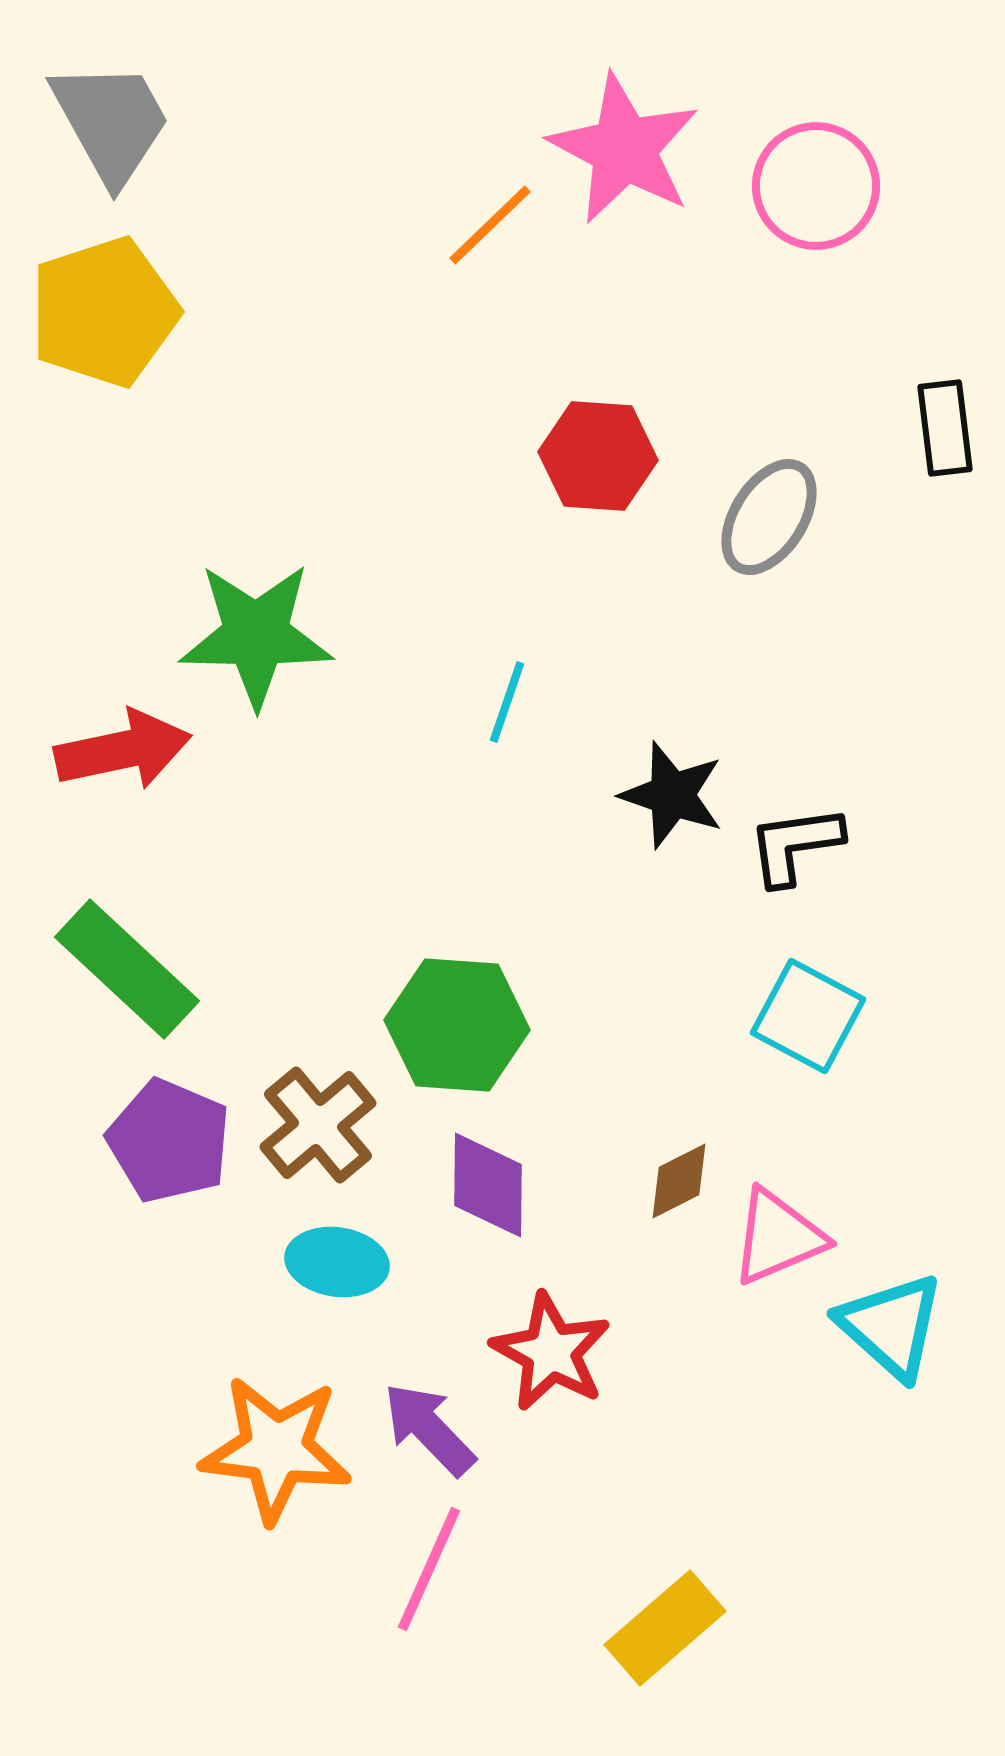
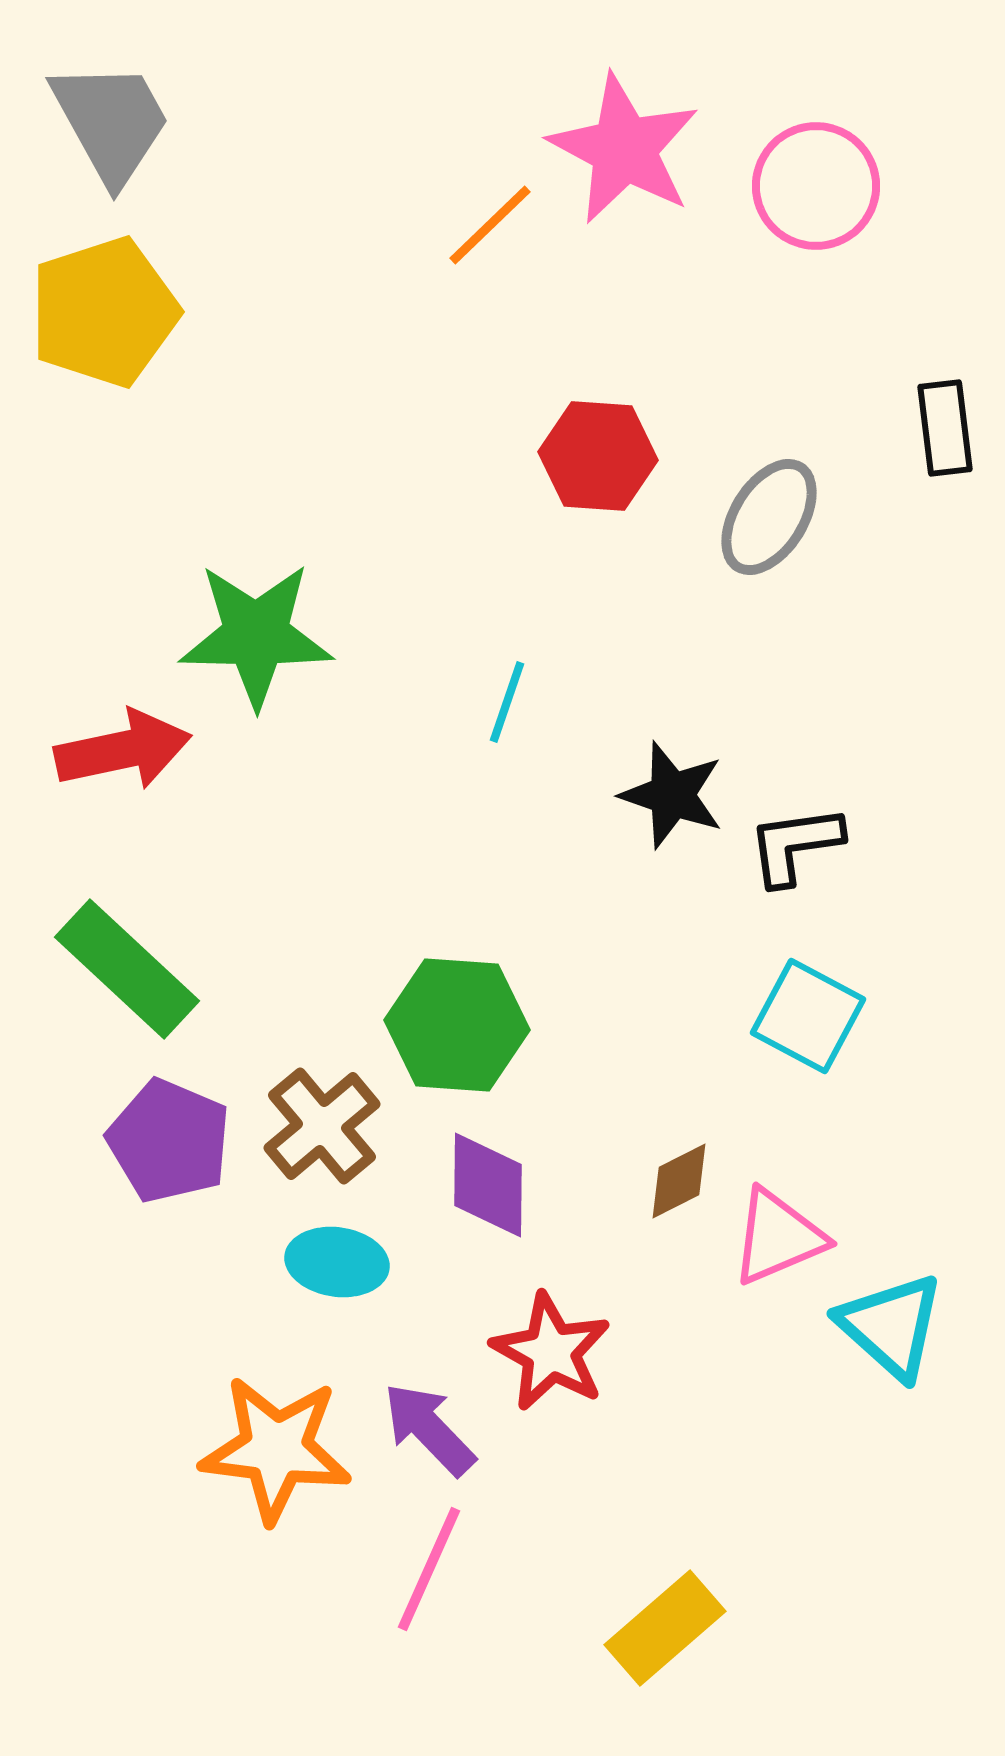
brown cross: moved 4 px right, 1 px down
